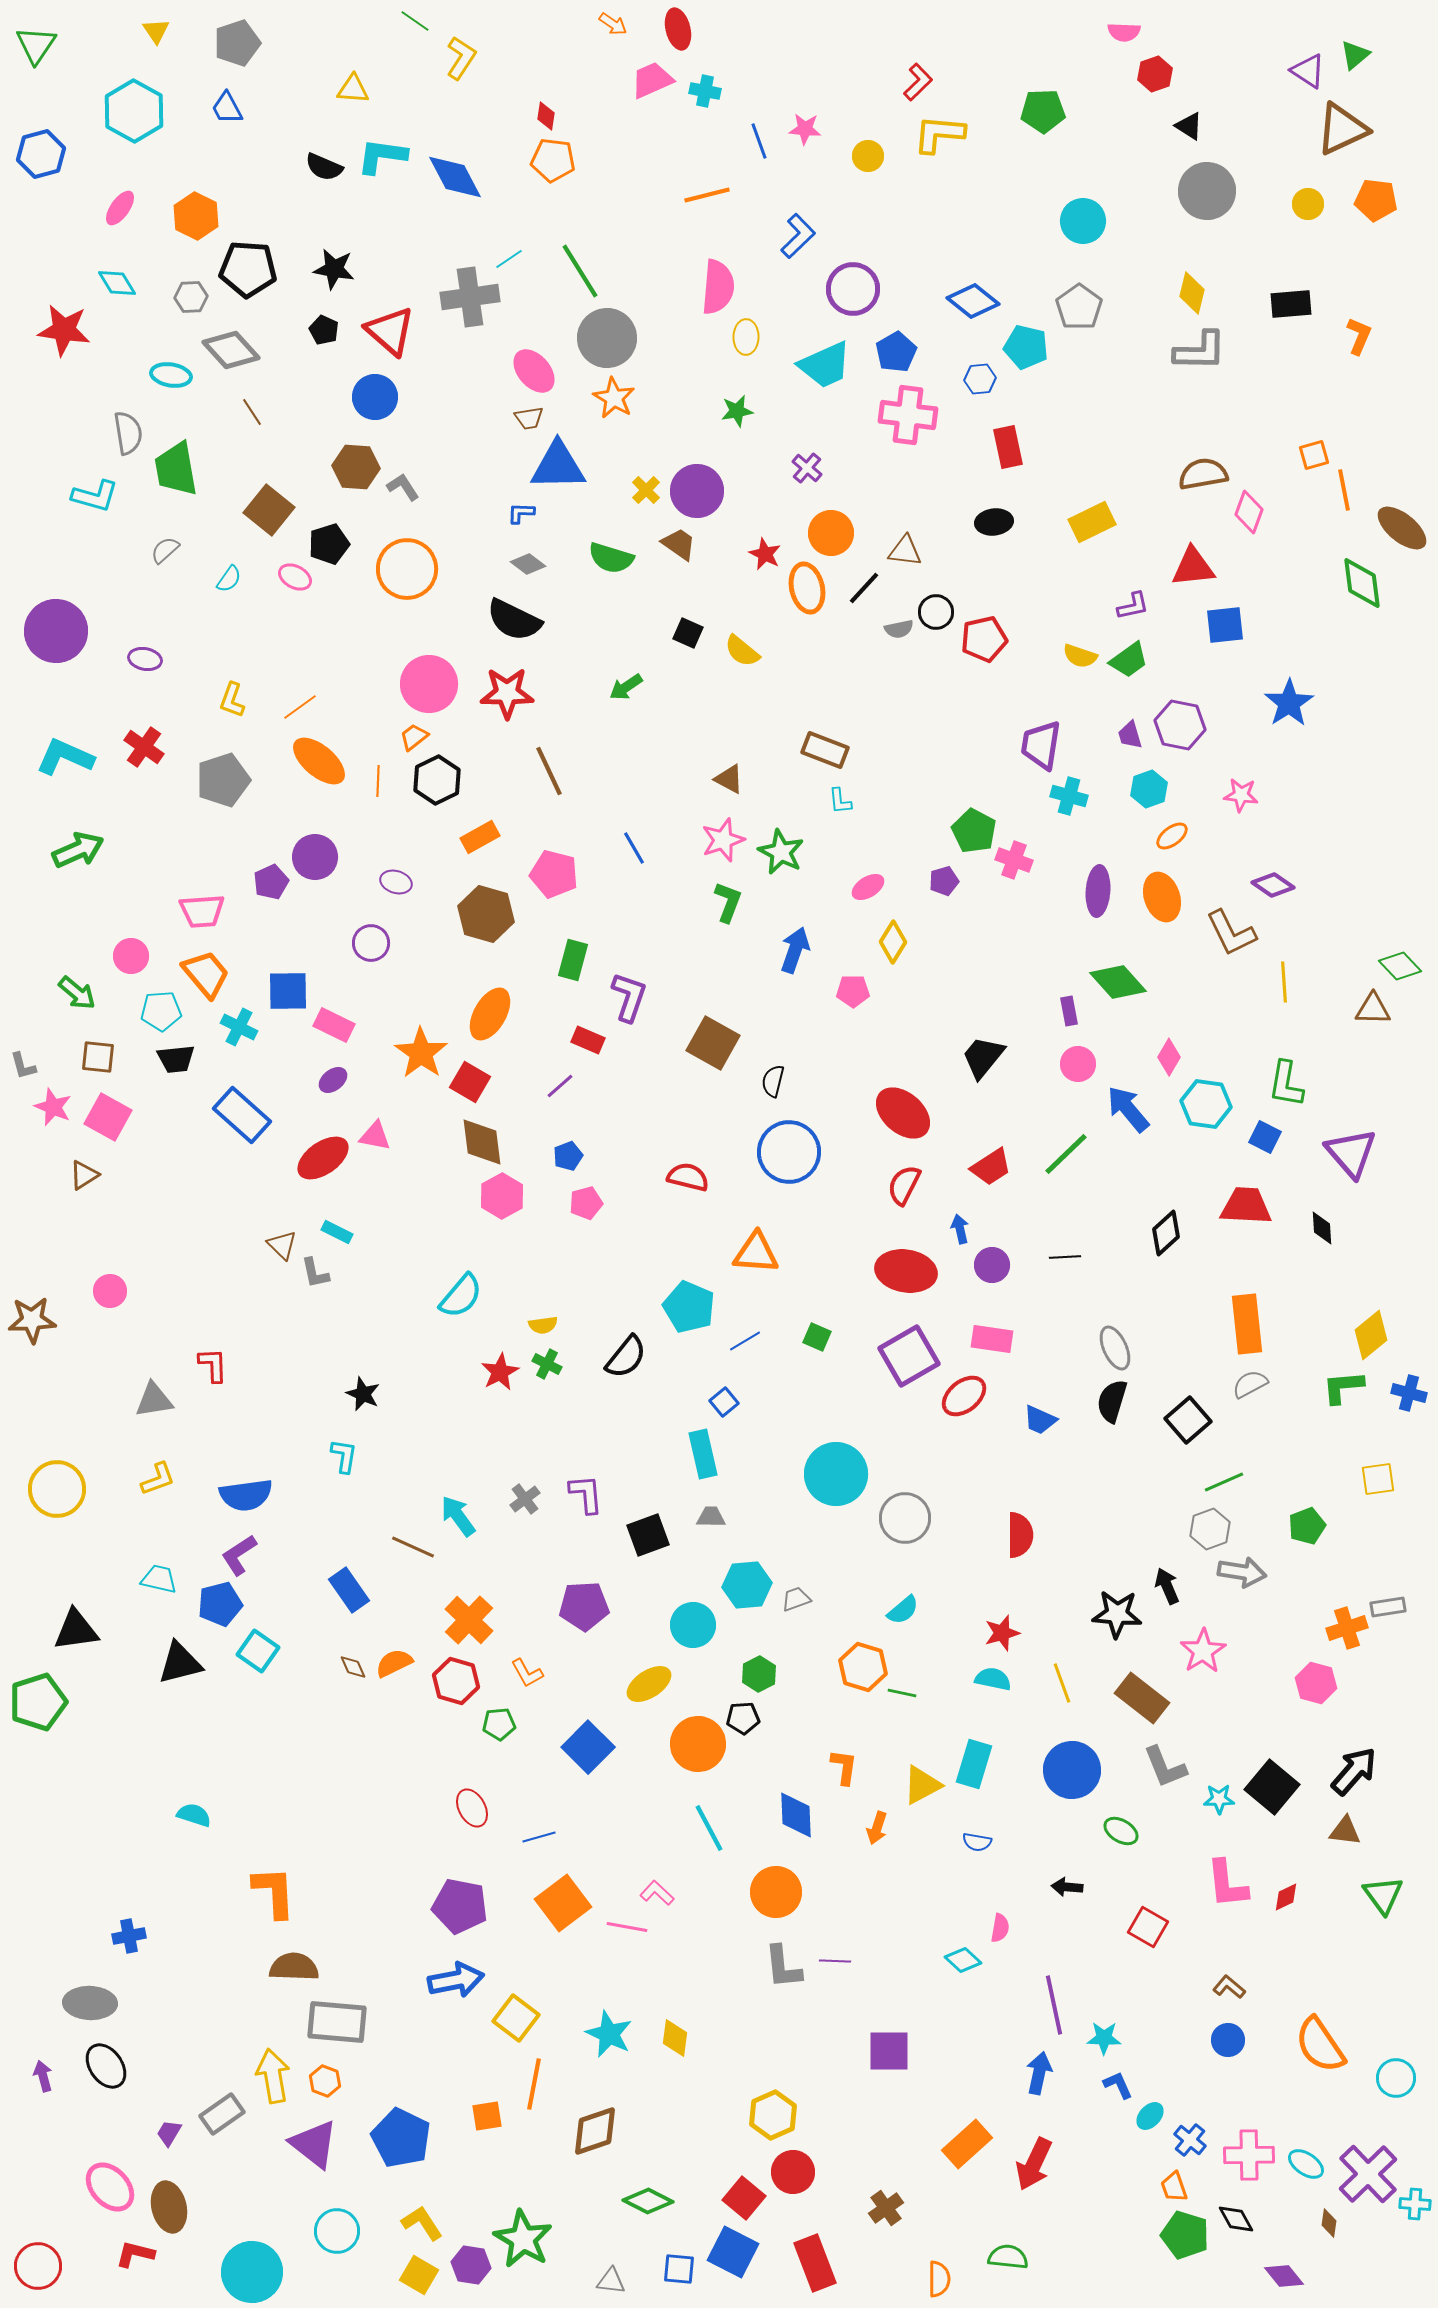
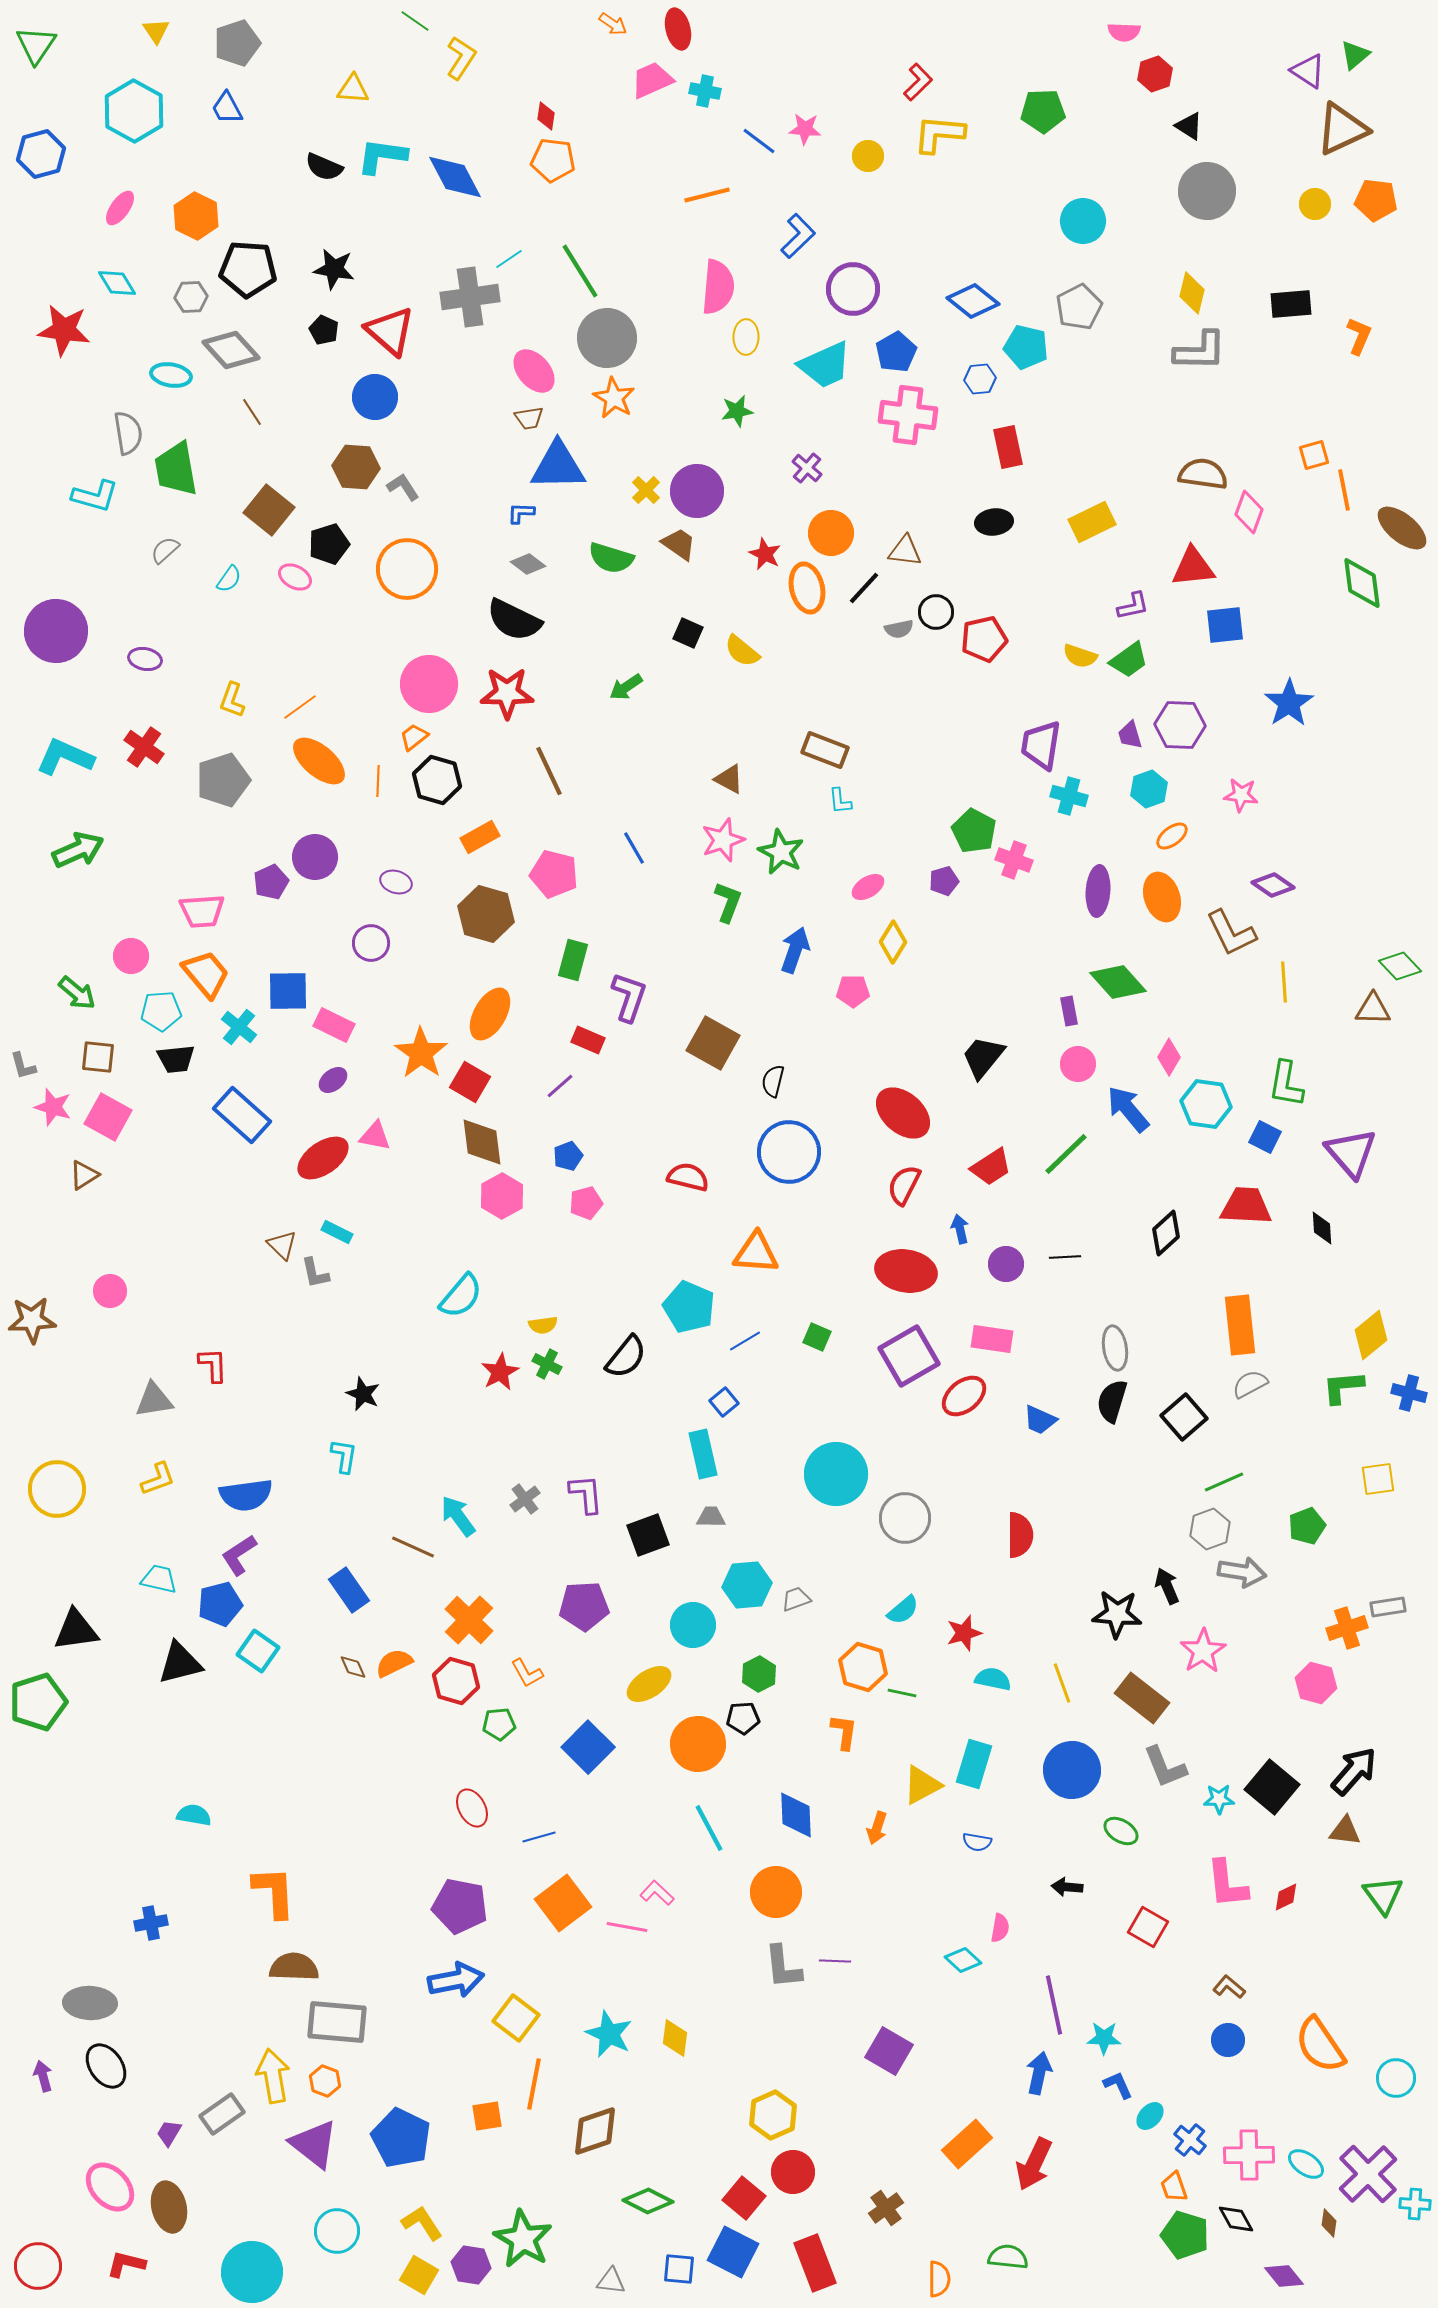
blue line at (759, 141): rotated 33 degrees counterclockwise
yellow circle at (1308, 204): moved 7 px right
gray pentagon at (1079, 307): rotated 9 degrees clockwise
brown semicircle at (1203, 474): rotated 18 degrees clockwise
purple hexagon at (1180, 725): rotated 9 degrees counterclockwise
black hexagon at (437, 780): rotated 18 degrees counterclockwise
cyan cross at (239, 1027): rotated 12 degrees clockwise
pink star at (53, 1107): rotated 6 degrees counterclockwise
purple circle at (992, 1265): moved 14 px right, 1 px up
orange rectangle at (1247, 1324): moved 7 px left, 1 px down
gray ellipse at (1115, 1348): rotated 15 degrees clockwise
black square at (1188, 1420): moved 4 px left, 3 px up
red star at (1002, 1633): moved 38 px left
orange L-shape at (844, 1767): moved 35 px up
cyan semicircle at (194, 1815): rotated 8 degrees counterclockwise
blue cross at (129, 1936): moved 22 px right, 13 px up
purple square at (889, 2051): rotated 30 degrees clockwise
red L-shape at (135, 2254): moved 9 px left, 10 px down
